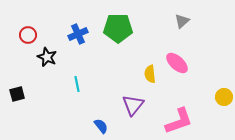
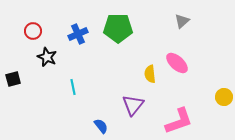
red circle: moved 5 px right, 4 px up
cyan line: moved 4 px left, 3 px down
black square: moved 4 px left, 15 px up
